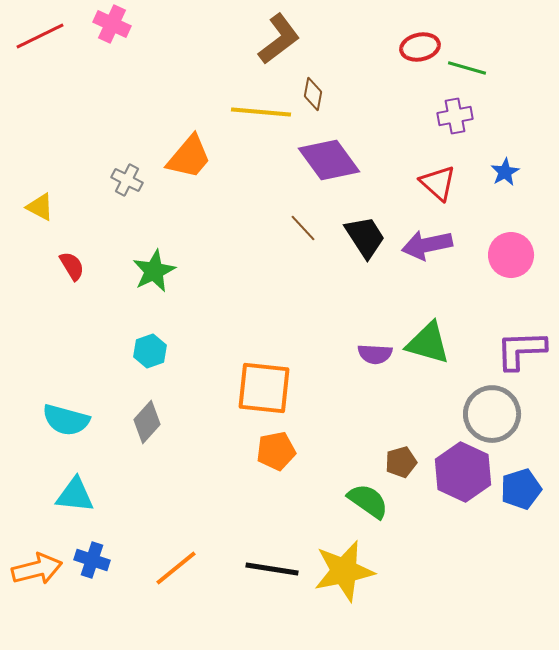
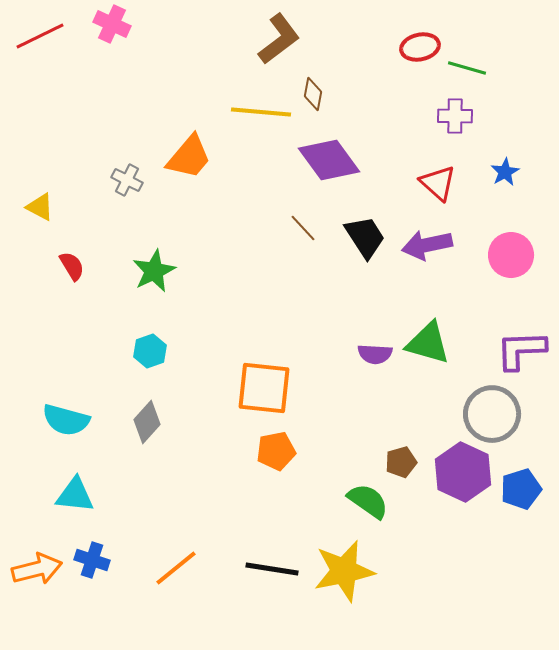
purple cross: rotated 12 degrees clockwise
